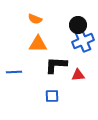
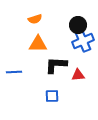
orange semicircle: rotated 40 degrees counterclockwise
